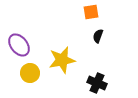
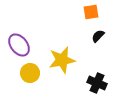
black semicircle: rotated 24 degrees clockwise
